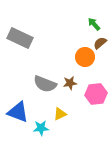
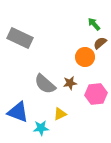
gray semicircle: rotated 20 degrees clockwise
